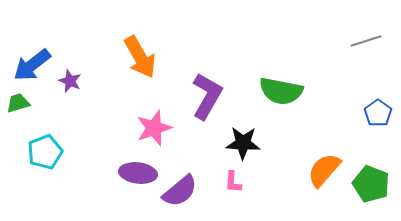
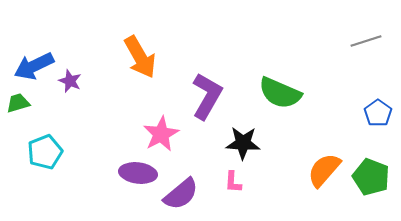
blue arrow: moved 2 px right, 1 px down; rotated 12 degrees clockwise
green semicircle: moved 1 px left, 2 px down; rotated 12 degrees clockwise
pink star: moved 7 px right, 6 px down; rotated 9 degrees counterclockwise
green pentagon: moved 7 px up
purple semicircle: moved 1 px right, 3 px down
